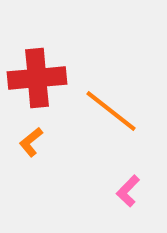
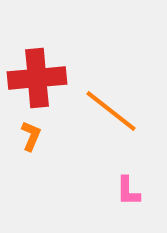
orange L-shape: moved 6 px up; rotated 152 degrees clockwise
pink L-shape: rotated 44 degrees counterclockwise
